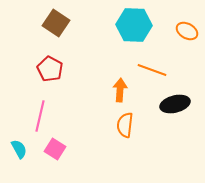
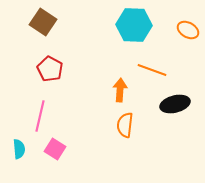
brown square: moved 13 px left, 1 px up
orange ellipse: moved 1 px right, 1 px up
cyan semicircle: rotated 24 degrees clockwise
